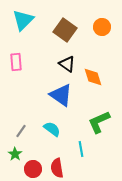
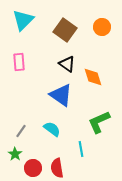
pink rectangle: moved 3 px right
red circle: moved 1 px up
